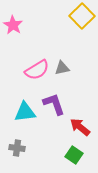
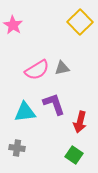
yellow square: moved 2 px left, 6 px down
red arrow: moved 5 px up; rotated 115 degrees counterclockwise
